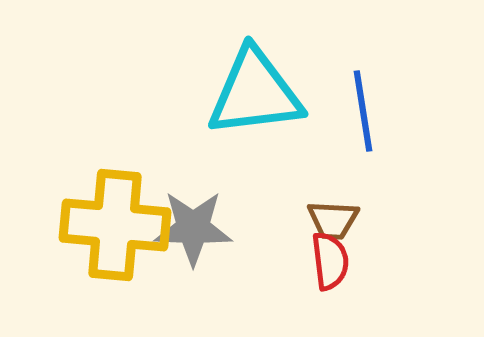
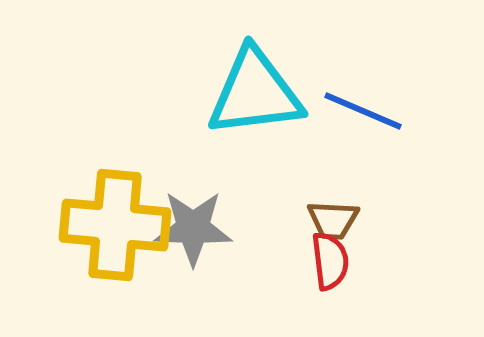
blue line: rotated 58 degrees counterclockwise
